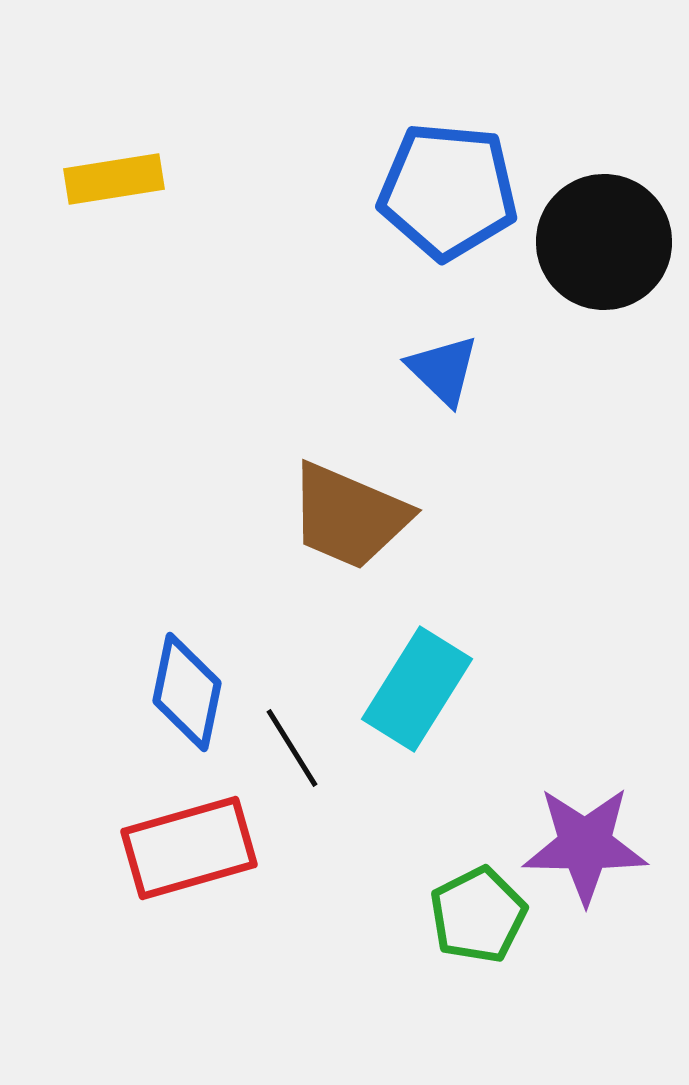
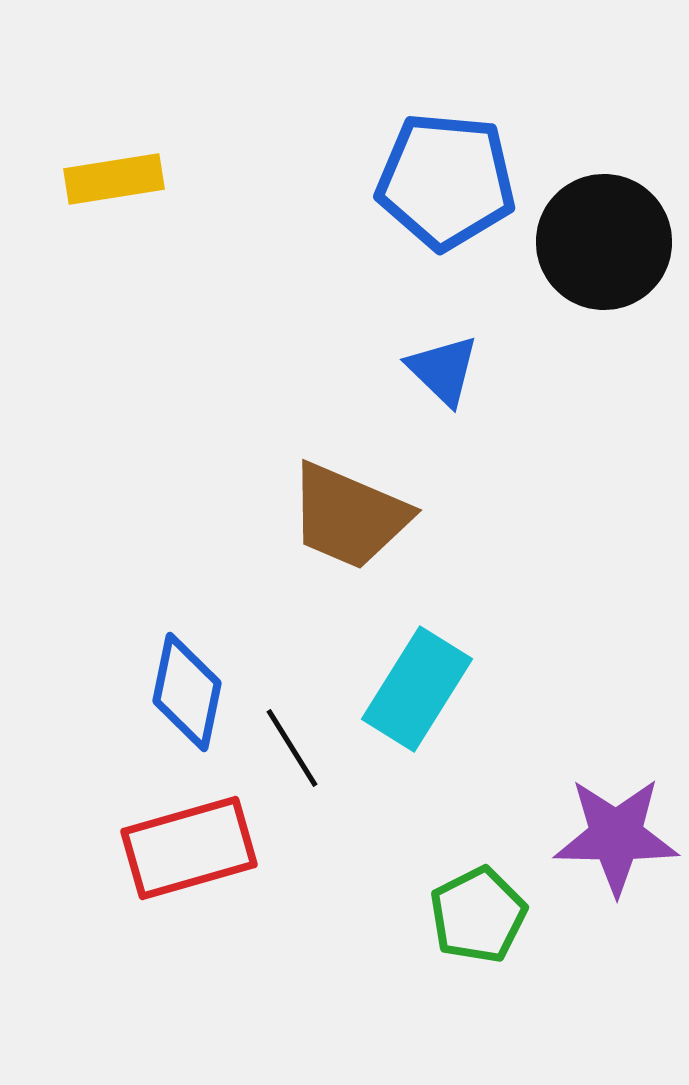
blue pentagon: moved 2 px left, 10 px up
purple star: moved 31 px right, 9 px up
